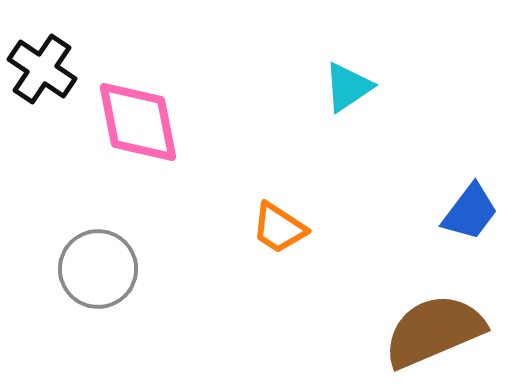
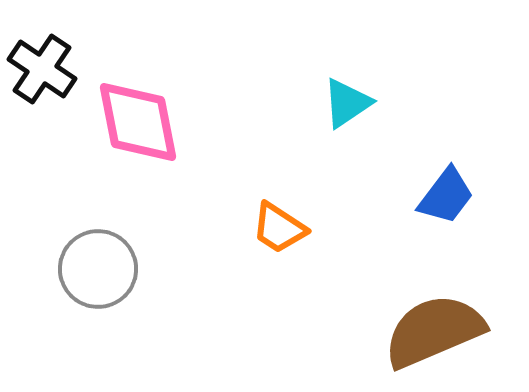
cyan triangle: moved 1 px left, 16 px down
blue trapezoid: moved 24 px left, 16 px up
